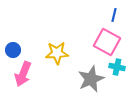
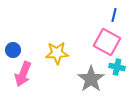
gray star: rotated 12 degrees counterclockwise
